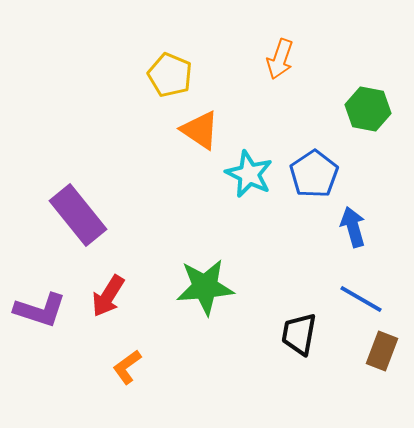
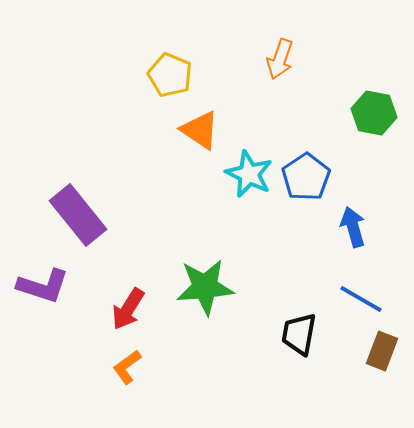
green hexagon: moved 6 px right, 4 px down
blue pentagon: moved 8 px left, 3 px down
red arrow: moved 20 px right, 13 px down
purple L-shape: moved 3 px right, 24 px up
